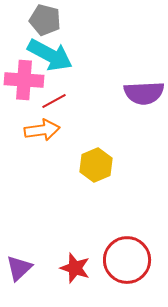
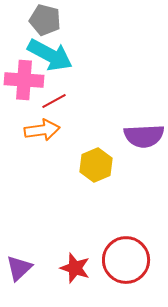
purple semicircle: moved 43 px down
red circle: moved 1 px left
